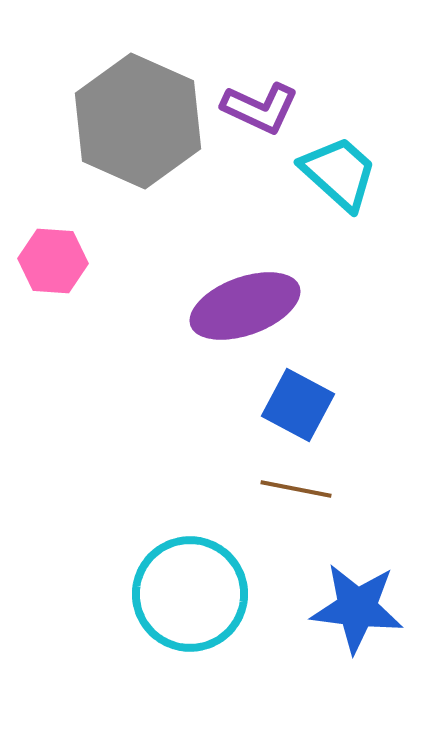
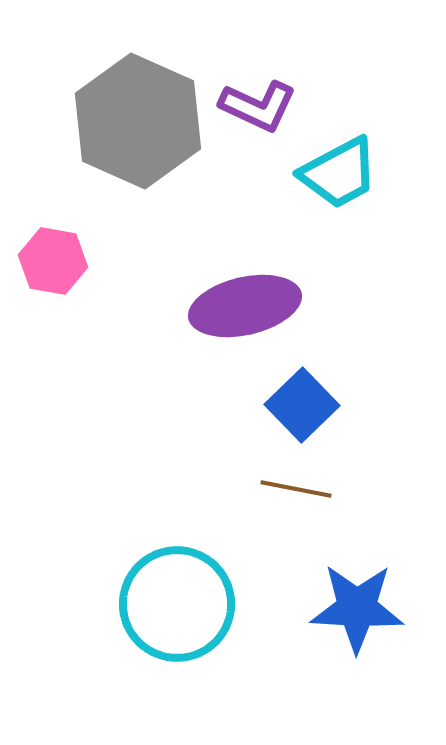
purple L-shape: moved 2 px left, 2 px up
cyan trapezoid: rotated 110 degrees clockwise
pink hexagon: rotated 6 degrees clockwise
purple ellipse: rotated 7 degrees clockwise
blue square: moved 4 px right; rotated 18 degrees clockwise
cyan circle: moved 13 px left, 10 px down
blue star: rotated 4 degrees counterclockwise
